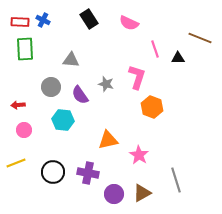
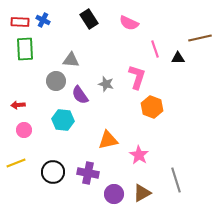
brown line: rotated 35 degrees counterclockwise
gray circle: moved 5 px right, 6 px up
